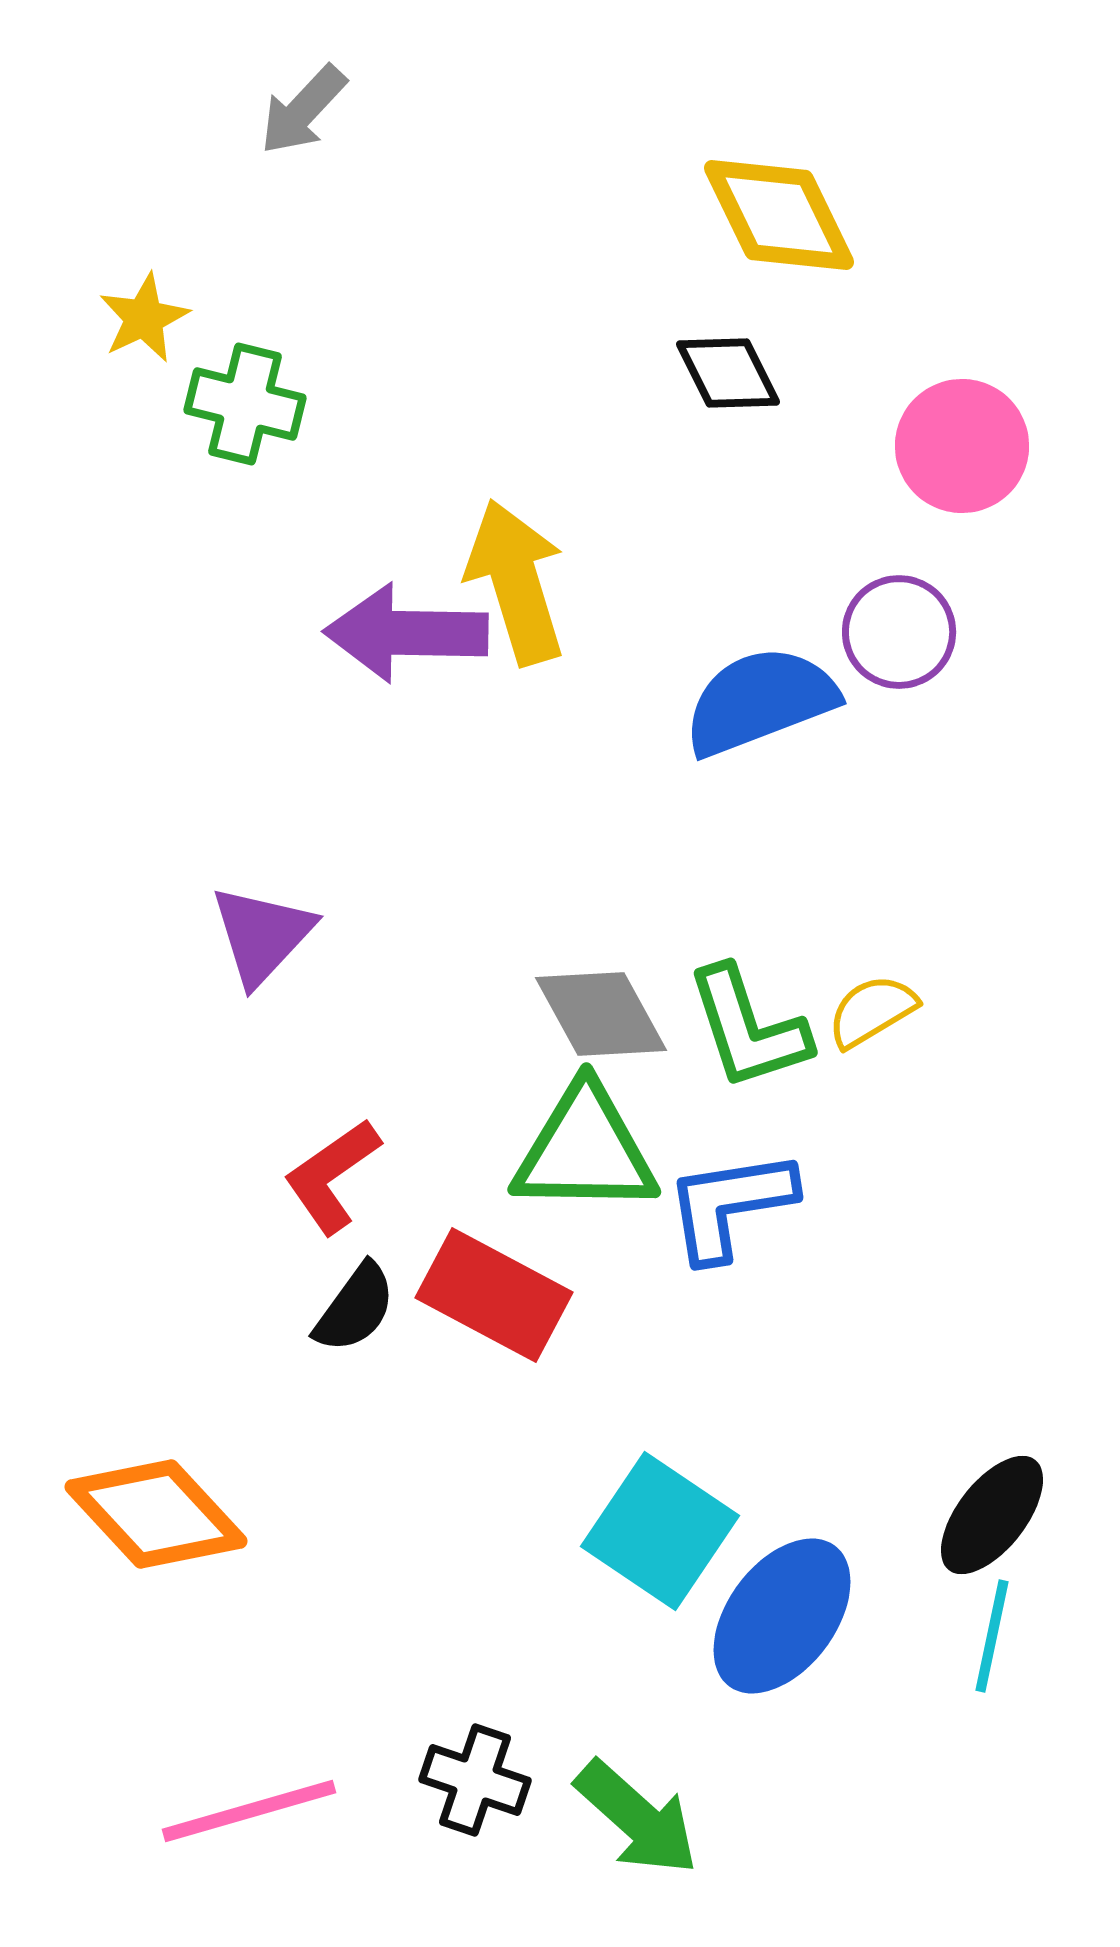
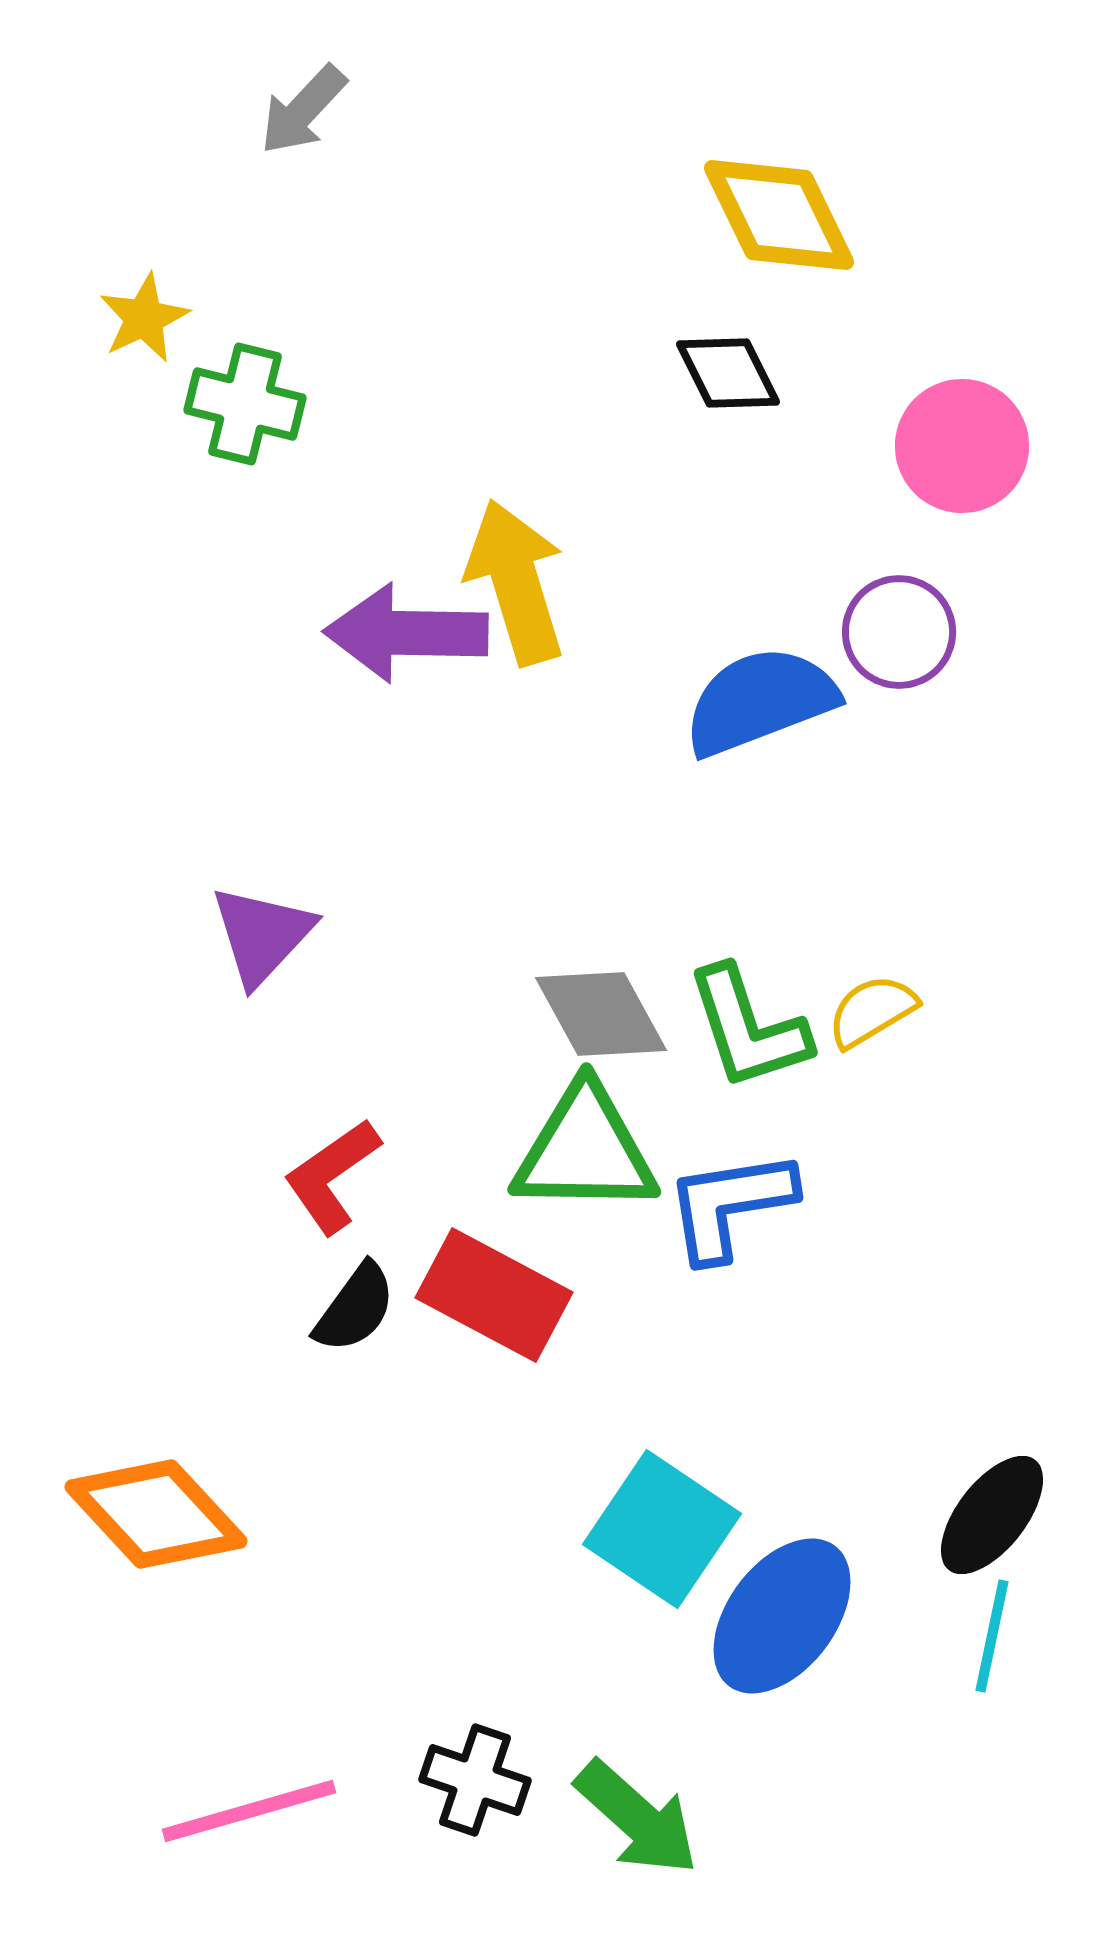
cyan square: moved 2 px right, 2 px up
